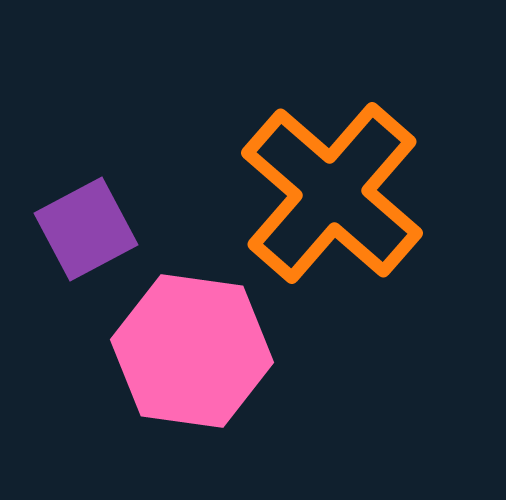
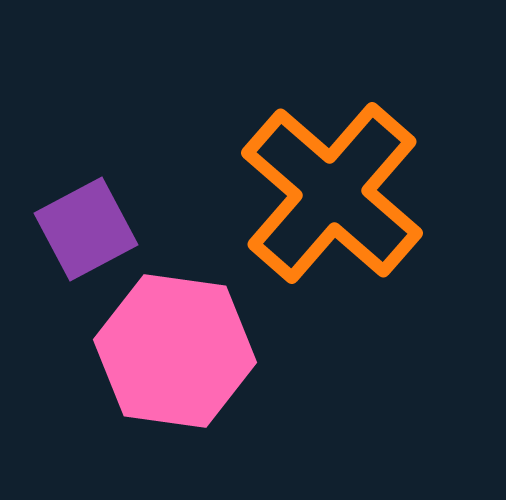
pink hexagon: moved 17 px left
